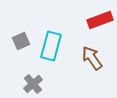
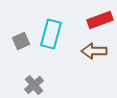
cyan rectangle: moved 12 px up
brown arrow: moved 2 px right, 7 px up; rotated 55 degrees counterclockwise
gray cross: moved 1 px right, 1 px down
